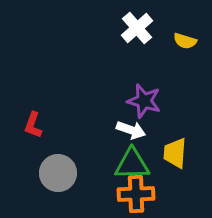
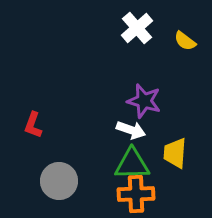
yellow semicircle: rotated 20 degrees clockwise
gray circle: moved 1 px right, 8 px down
